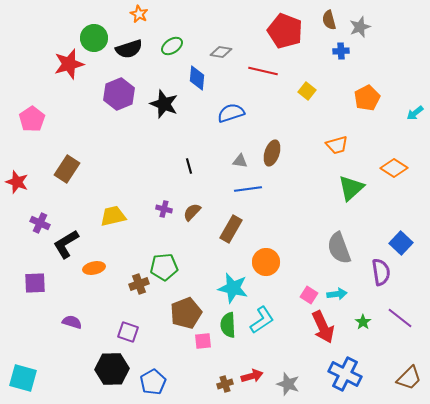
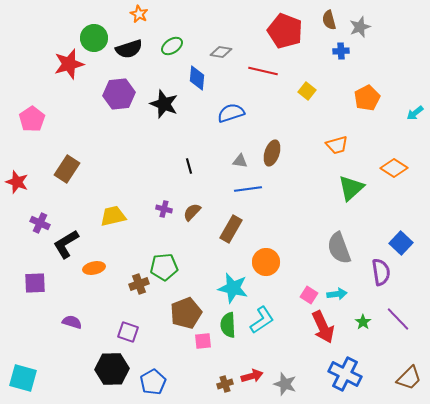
purple hexagon at (119, 94): rotated 16 degrees clockwise
purple line at (400, 318): moved 2 px left, 1 px down; rotated 8 degrees clockwise
gray star at (288, 384): moved 3 px left
